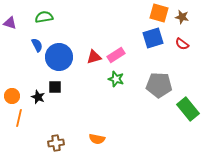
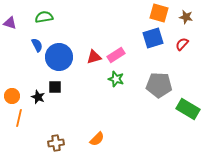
brown star: moved 4 px right
red semicircle: rotated 96 degrees clockwise
green rectangle: rotated 20 degrees counterclockwise
orange semicircle: rotated 56 degrees counterclockwise
